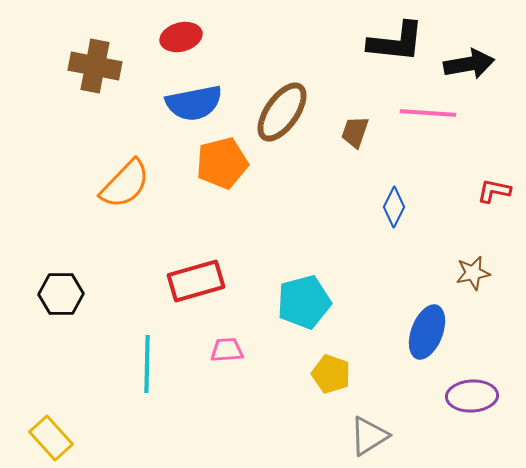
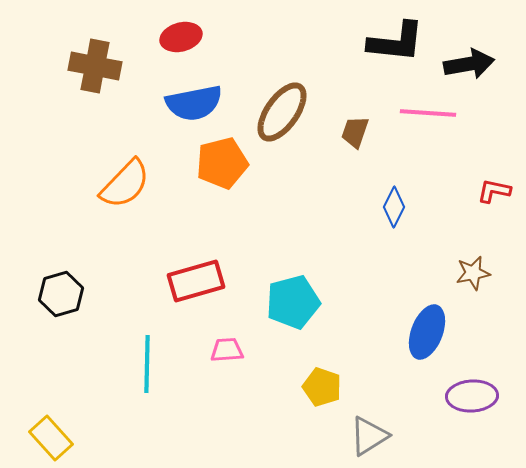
black hexagon: rotated 15 degrees counterclockwise
cyan pentagon: moved 11 px left
yellow pentagon: moved 9 px left, 13 px down
